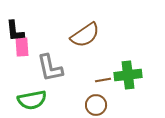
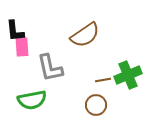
green cross: rotated 16 degrees counterclockwise
